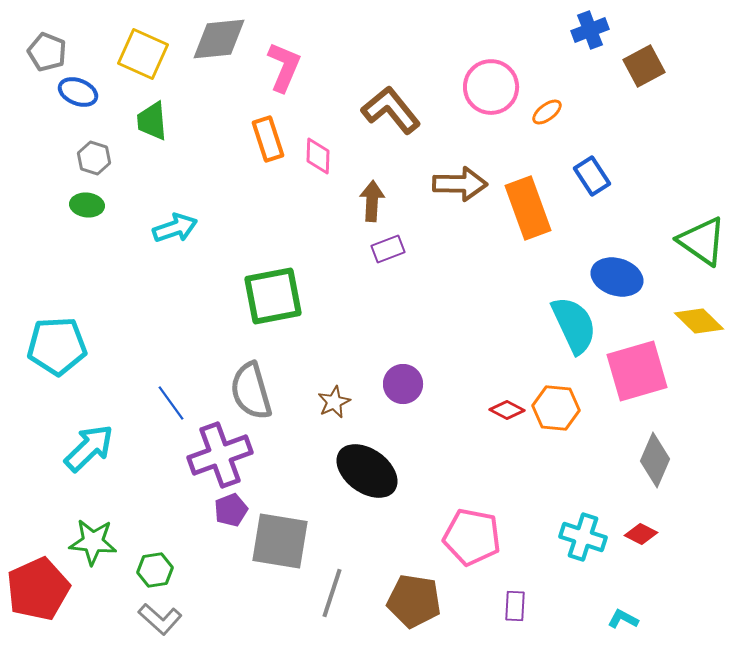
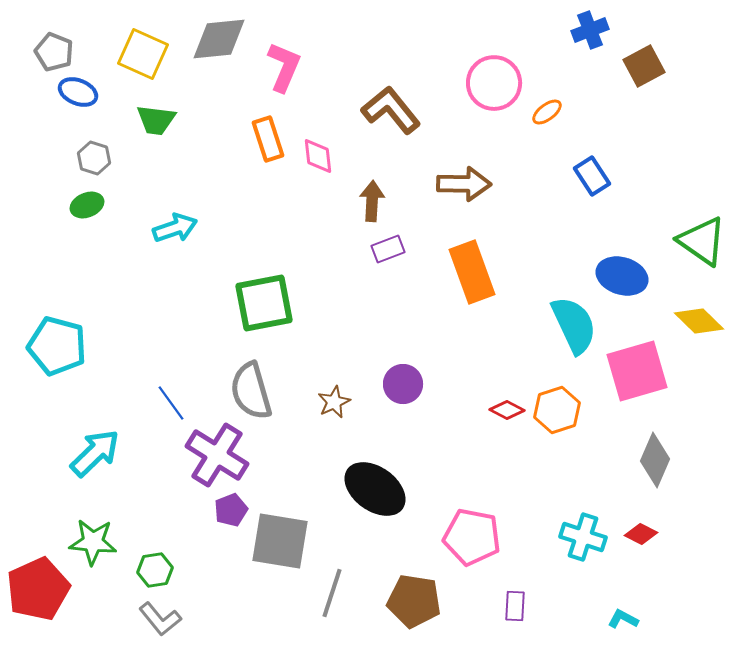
gray pentagon at (47, 52): moved 7 px right
pink circle at (491, 87): moved 3 px right, 4 px up
green trapezoid at (152, 121): moved 4 px right, 1 px up; rotated 78 degrees counterclockwise
pink diamond at (318, 156): rotated 9 degrees counterclockwise
brown arrow at (460, 184): moved 4 px right
green ellipse at (87, 205): rotated 28 degrees counterclockwise
orange rectangle at (528, 208): moved 56 px left, 64 px down
blue ellipse at (617, 277): moved 5 px right, 1 px up
green square at (273, 296): moved 9 px left, 7 px down
cyan pentagon at (57, 346): rotated 18 degrees clockwise
orange hexagon at (556, 408): moved 1 px right, 2 px down; rotated 24 degrees counterclockwise
cyan arrow at (89, 448): moved 6 px right, 5 px down
purple cross at (220, 455): moved 3 px left; rotated 38 degrees counterclockwise
black ellipse at (367, 471): moved 8 px right, 18 px down
gray L-shape at (160, 619): rotated 9 degrees clockwise
